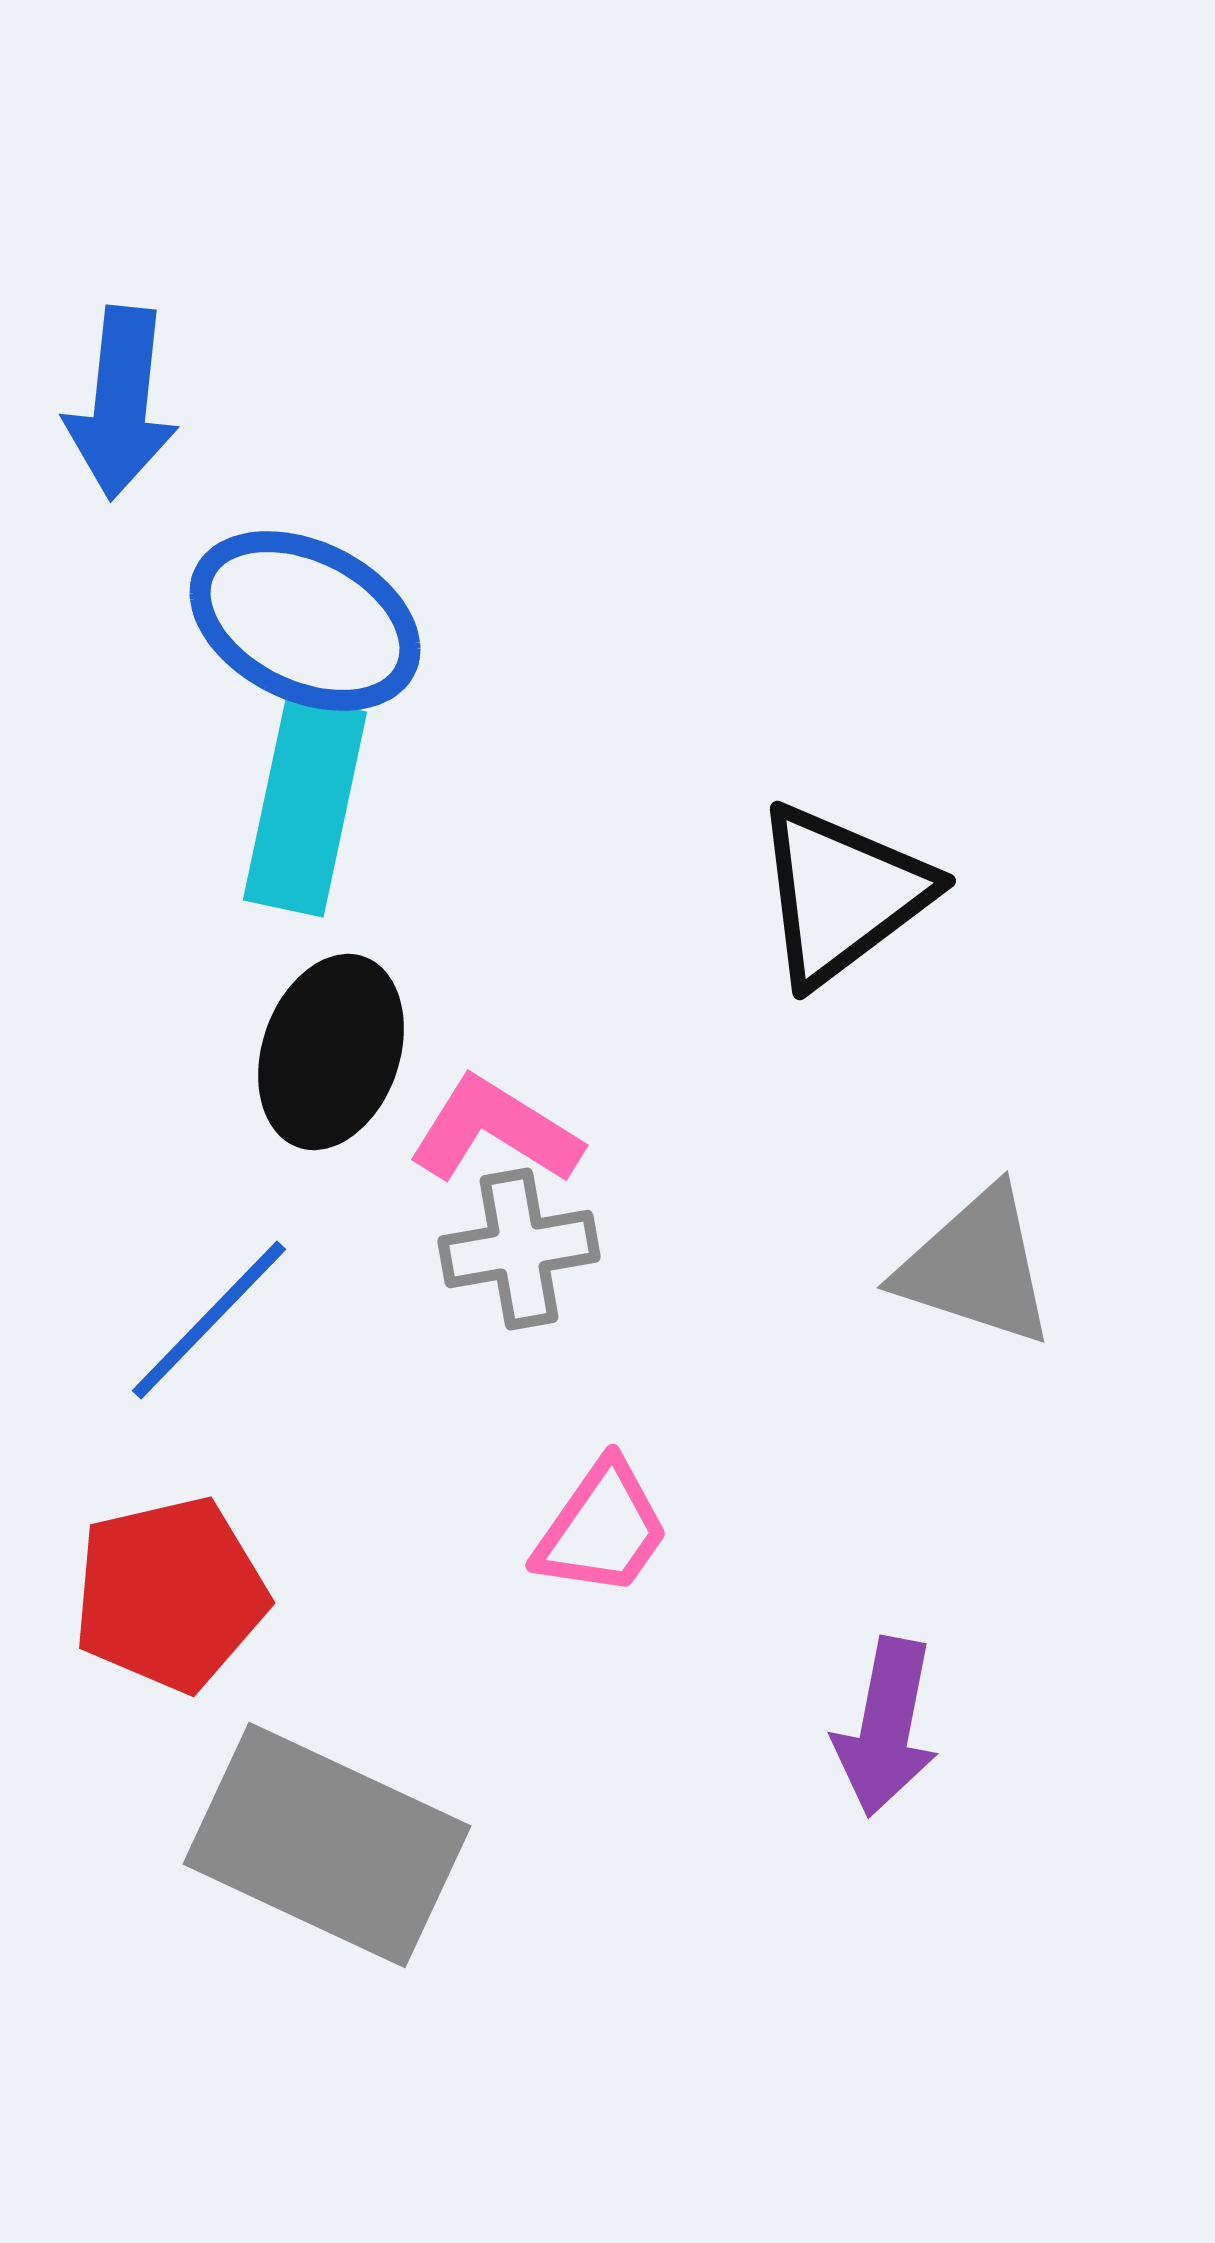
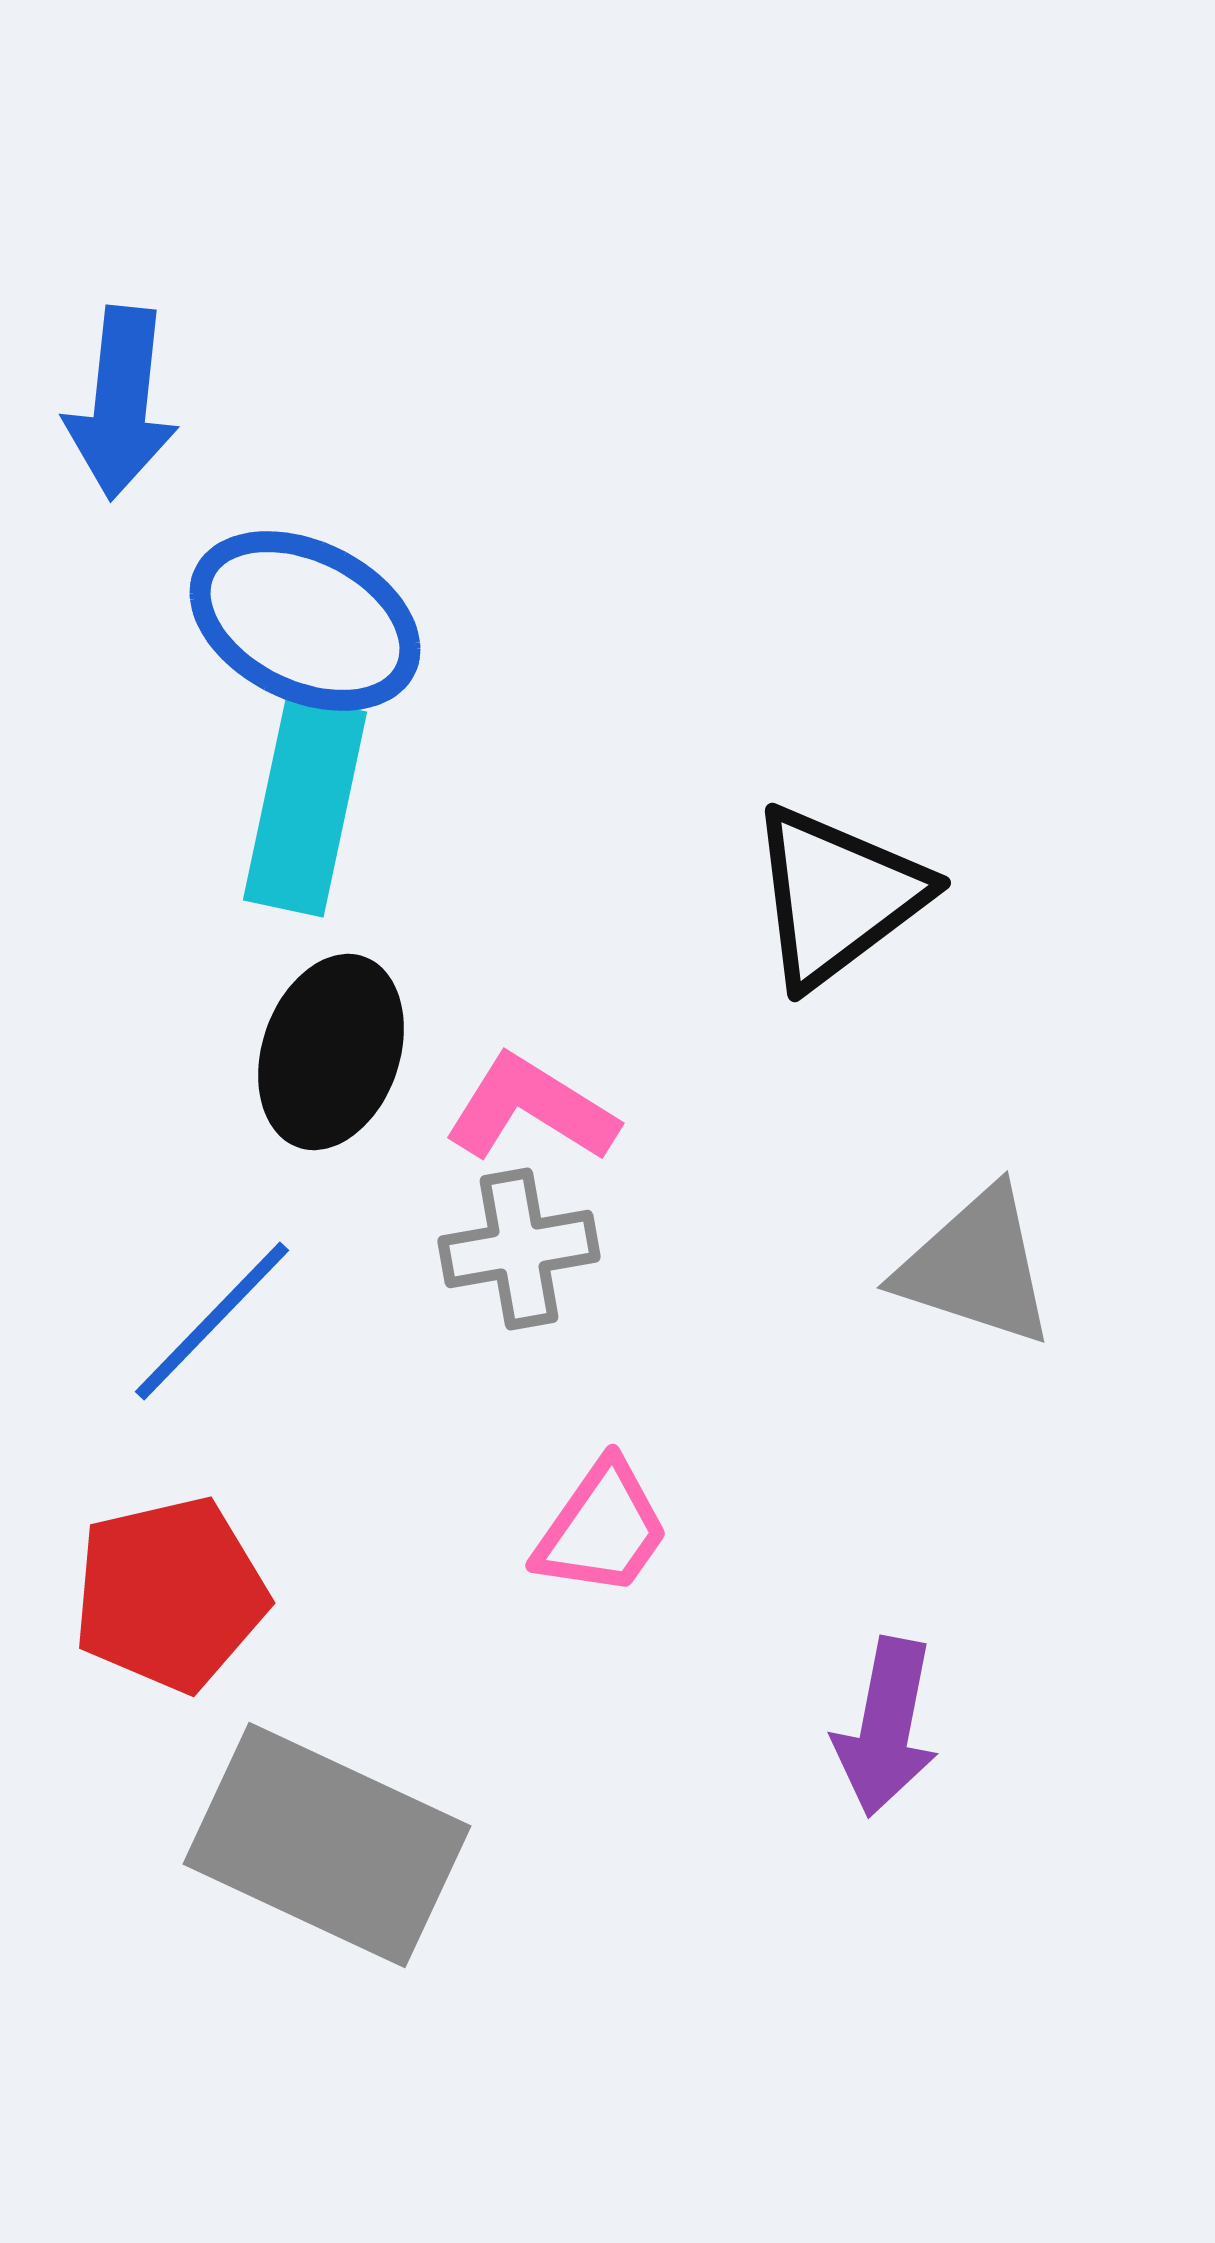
black triangle: moved 5 px left, 2 px down
pink L-shape: moved 36 px right, 22 px up
blue line: moved 3 px right, 1 px down
